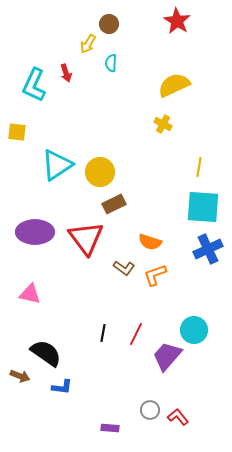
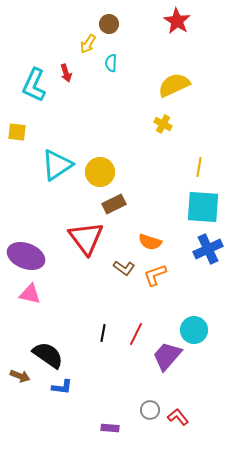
purple ellipse: moved 9 px left, 24 px down; rotated 21 degrees clockwise
black semicircle: moved 2 px right, 2 px down
